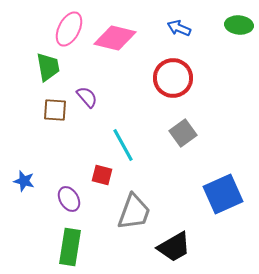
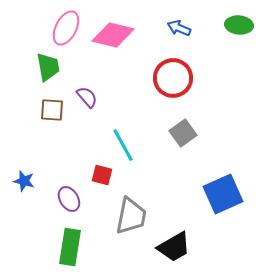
pink ellipse: moved 3 px left, 1 px up
pink diamond: moved 2 px left, 3 px up
brown square: moved 3 px left
gray trapezoid: moved 3 px left, 4 px down; rotated 9 degrees counterclockwise
